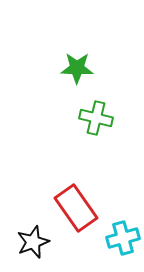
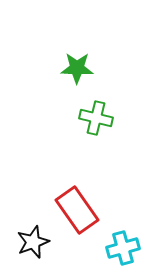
red rectangle: moved 1 px right, 2 px down
cyan cross: moved 10 px down
